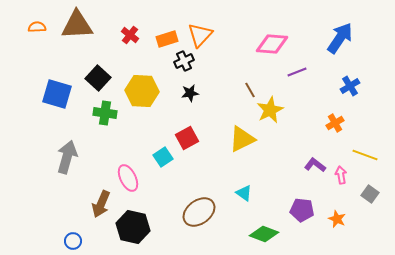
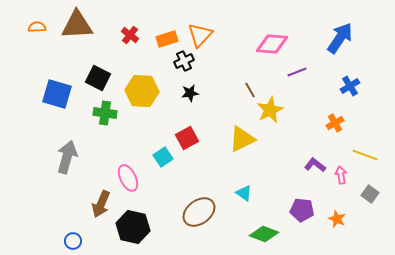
black square: rotated 15 degrees counterclockwise
